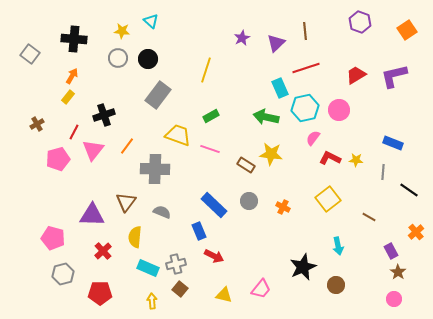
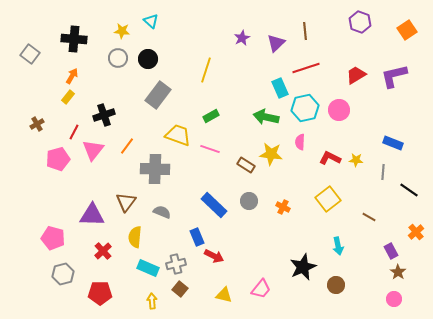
pink semicircle at (313, 138): moved 13 px left, 4 px down; rotated 35 degrees counterclockwise
blue rectangle at (199, 231): moved 2 px left, 6 px down
